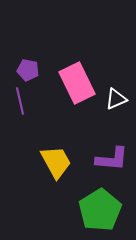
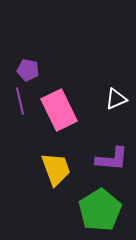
pink rectangle: moved 18 px left, 27 px down
yellow trapezoid: moved 7 px down; rotated 9 degrees clockwise
